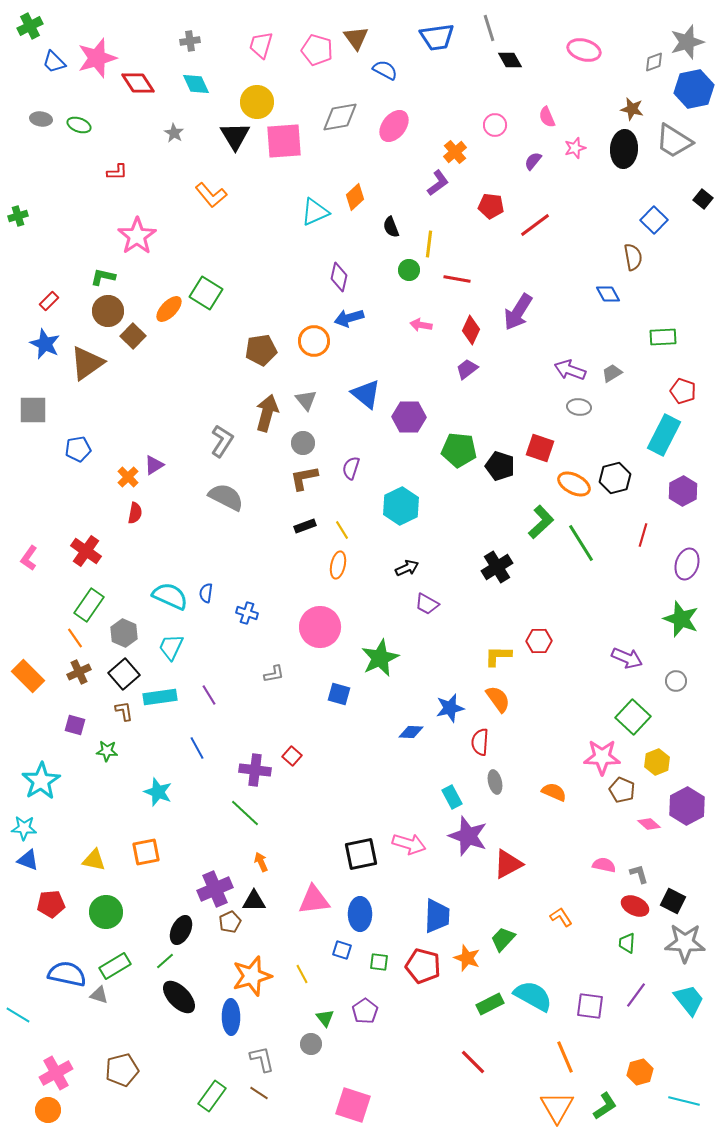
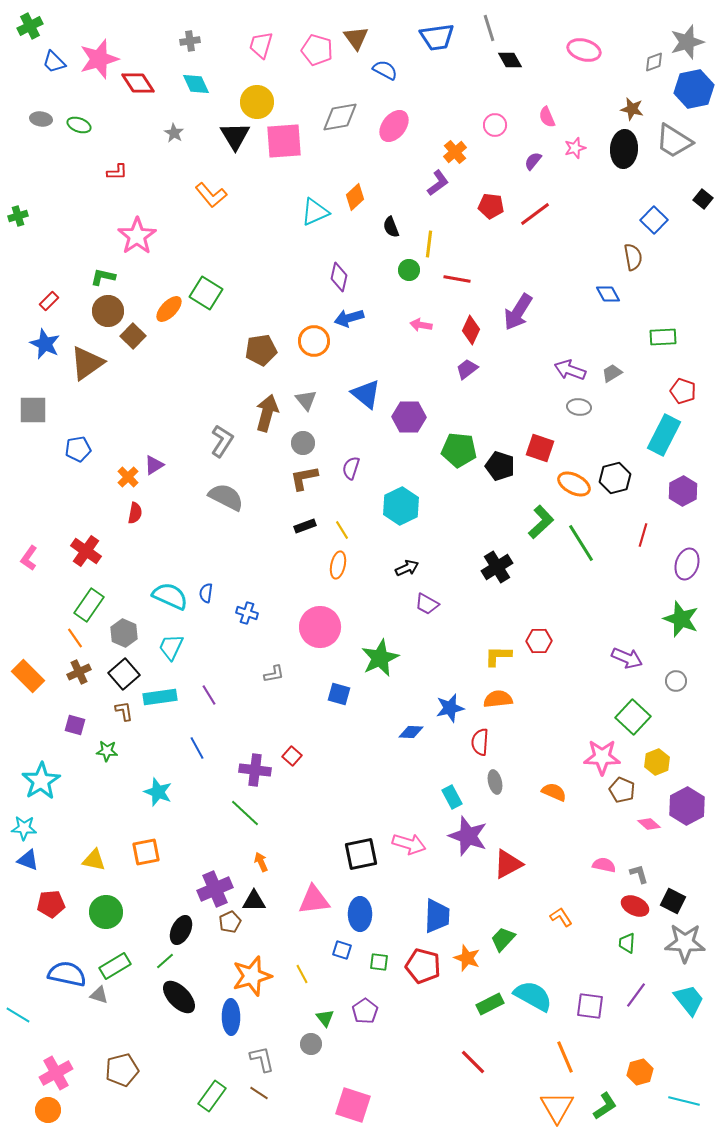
pink star at (97, 58): moved 2 px right, 1 px down
red line at (535, 225): moved 11 px up
orange semicircle at (498, 699): rotated 60 degrees counterclockwise
